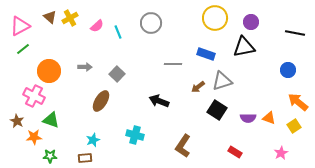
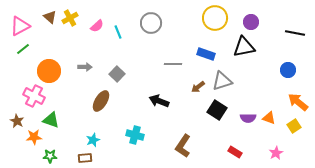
pink star: moved 5 px left
